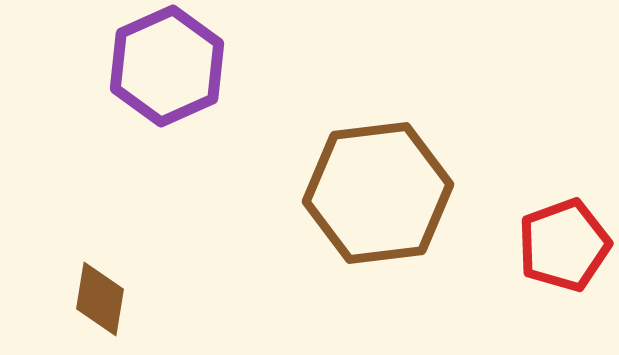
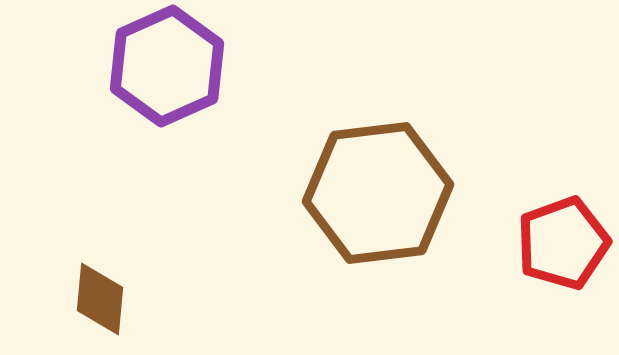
red pentagon: moved 1 px left, 2 px up
brown diamond: rotated 4 degrees counterclockwise
